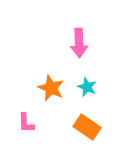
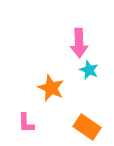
cyan star: moved 2 px right, 17 px up
